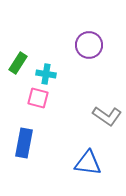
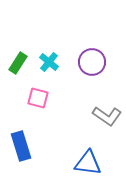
purple circle: moved 3 px right, 17 px down
cyan cross: moved 3 px right, 12 px up; rotated 30 degrees clockwise
blue rectangle: moved 3 px left, 3 px down; rotated 28 degrees counterclockwise
